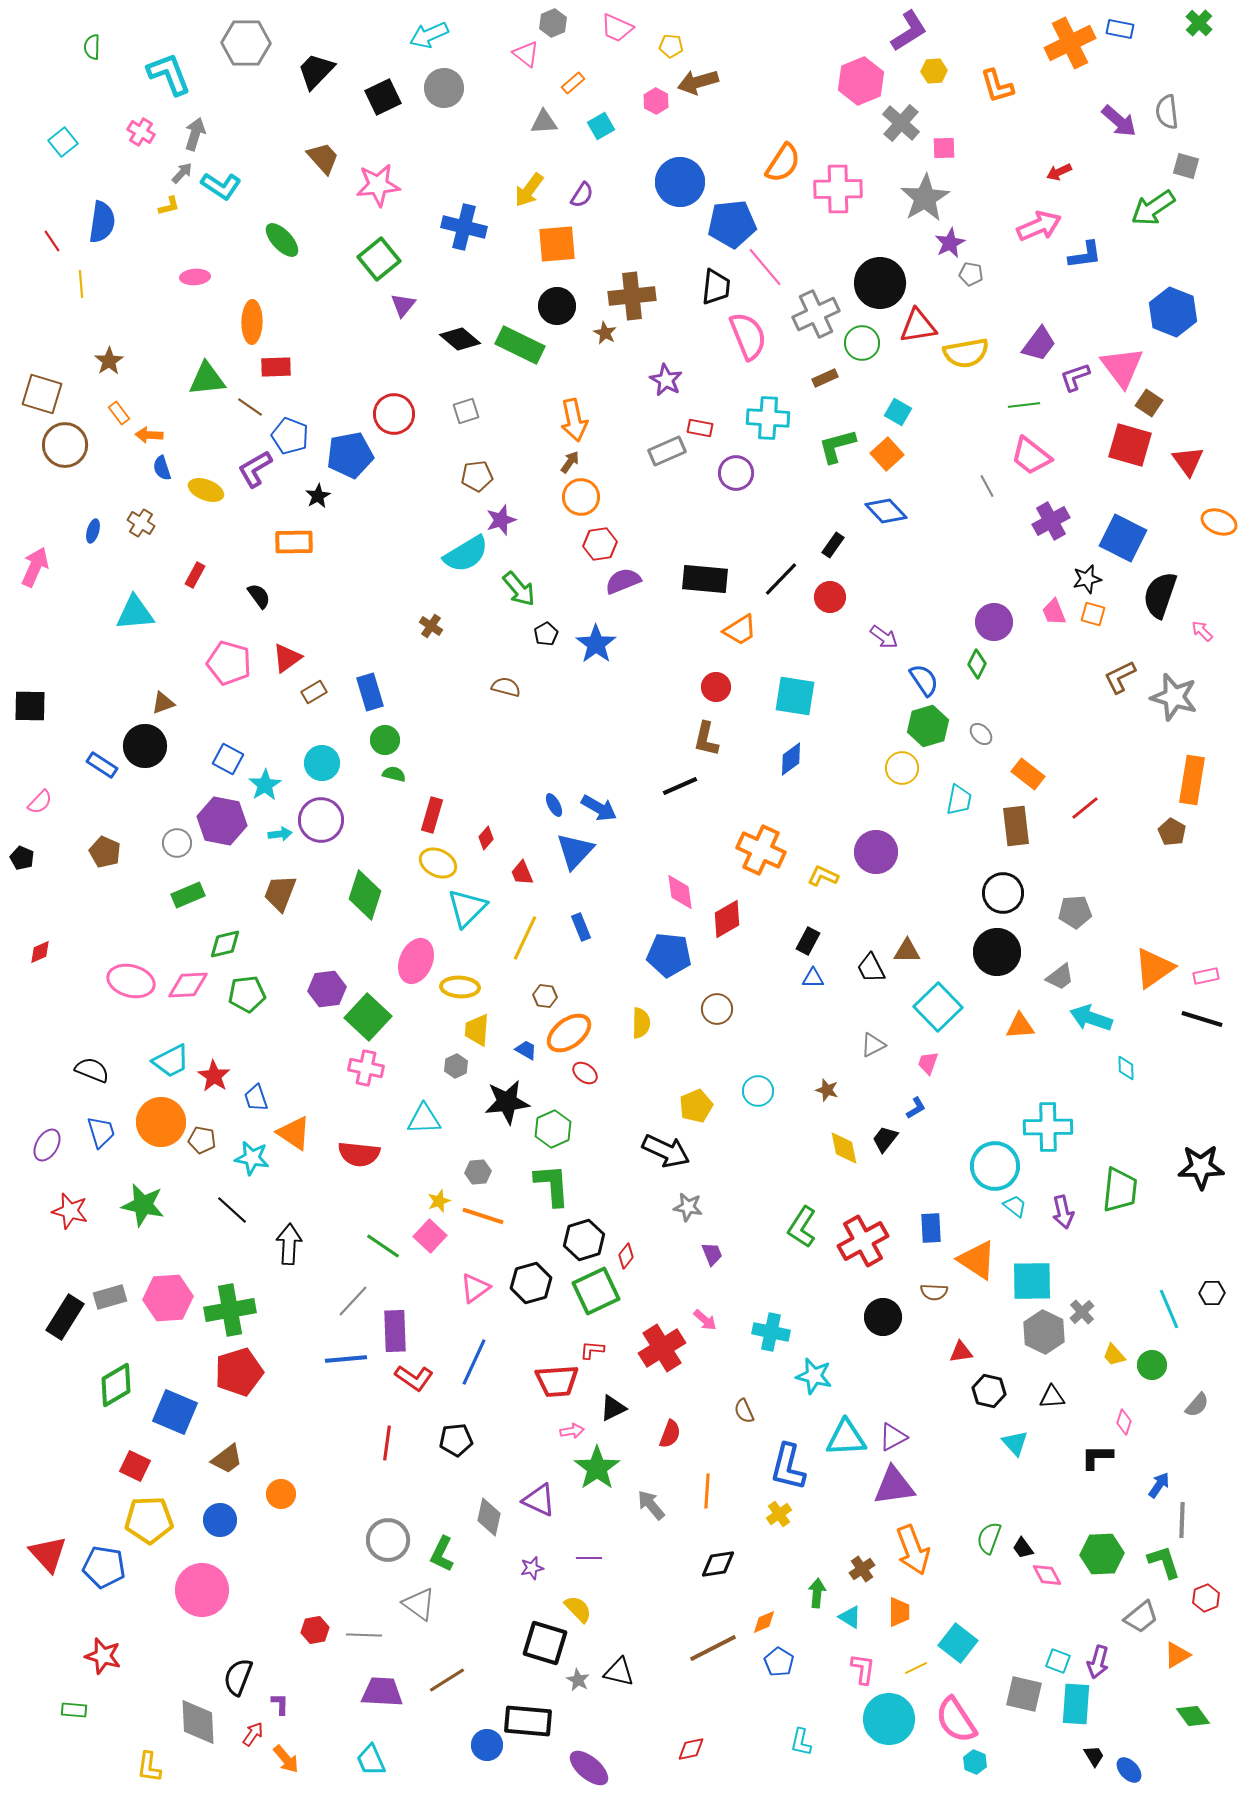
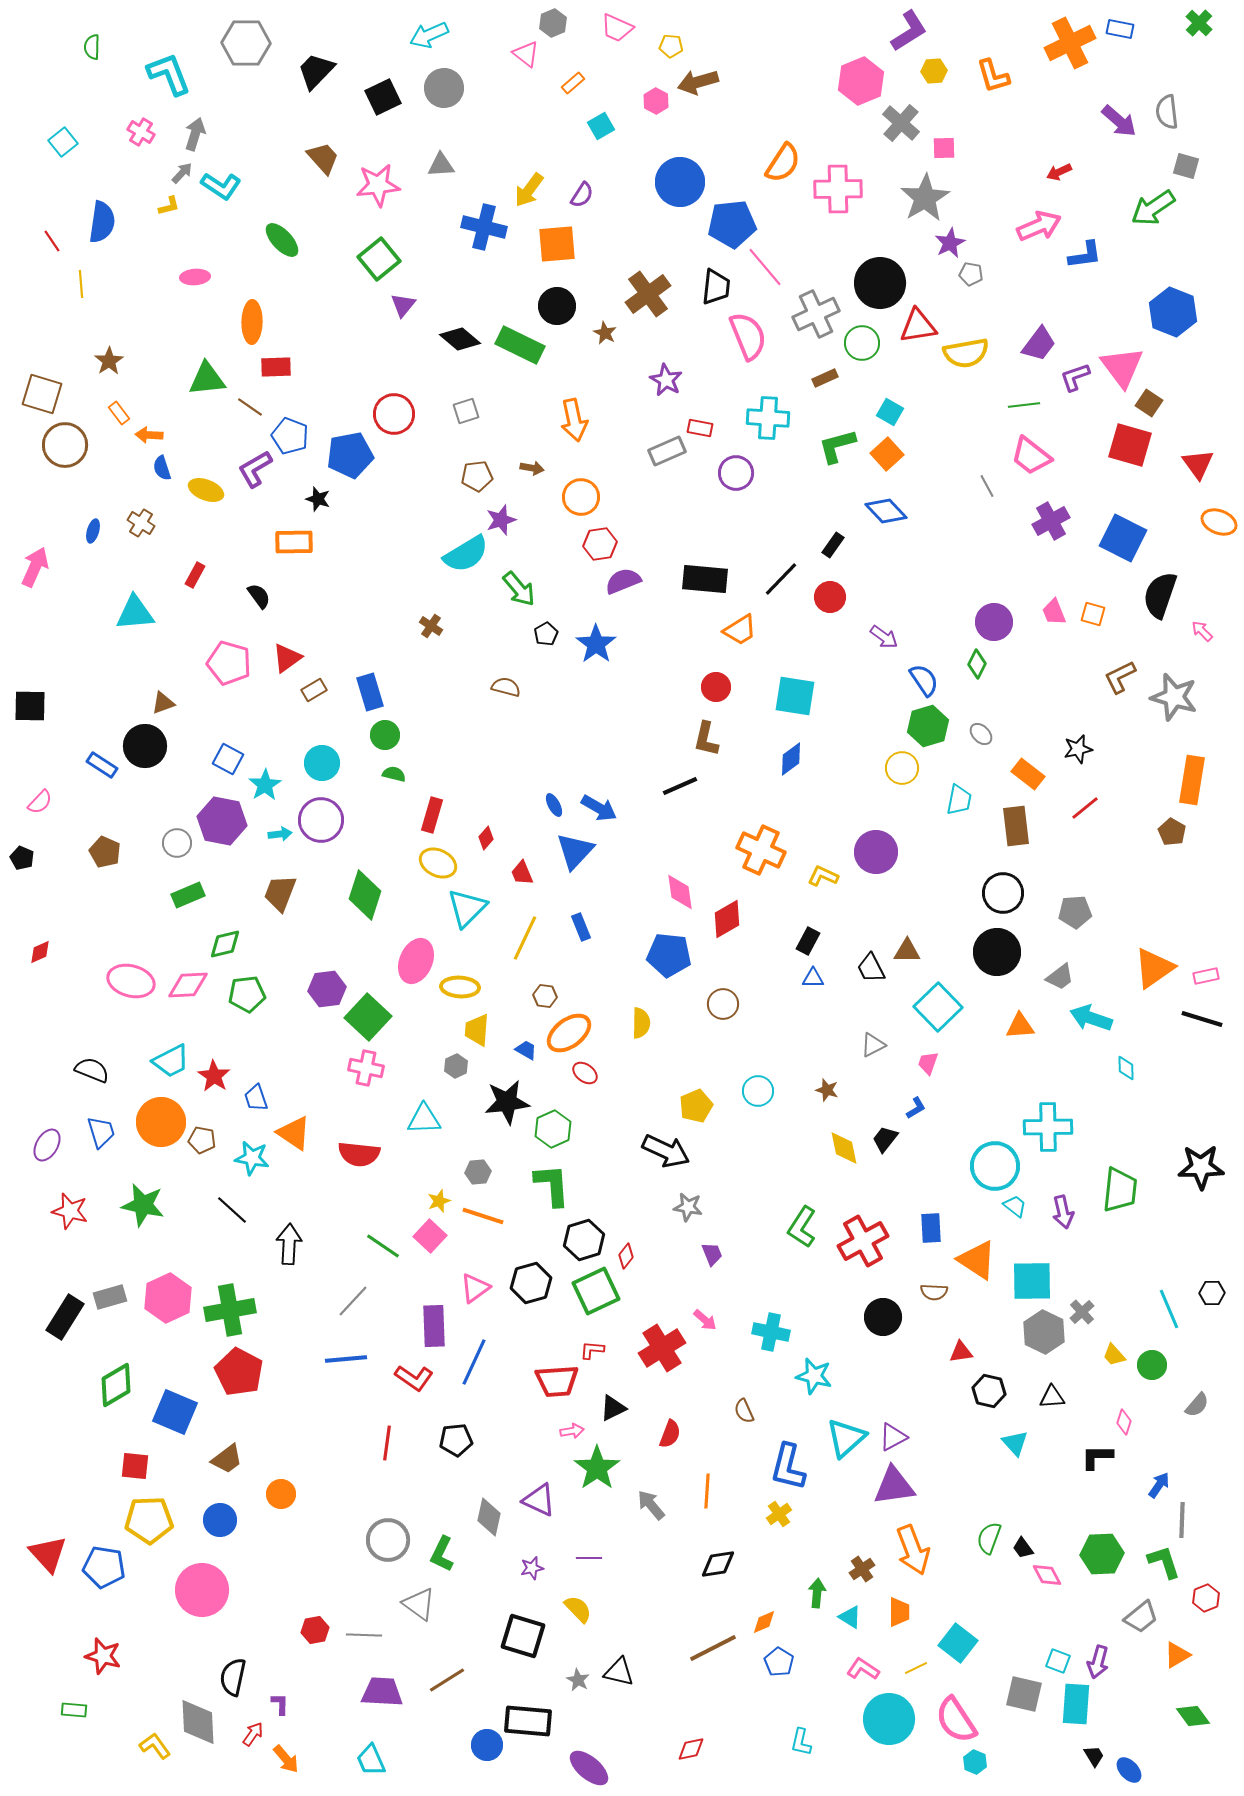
orange L-shape at (997, 86): moved 4 px left, 10 px up
gray triangle at (544, 122): moved 103 px left, 43 px down
blue cross at (464, 227): moved 20 px right
brown cross at (632, 296): moved 16 px right, 2 px up; rotated 30 degrees counterclockwise
cyan square at (898, 412): moved 8 px left
red triangle at (1188, 461): moved 10 px right, 3 px down
brown arrow at (570, 462): moved 38 px left, 6 px down; rotated 65 degrees clockwise
black star at (318, 496): moved 3 px down; rotated 25 degrees counterclockwise
black star at (1087, 579): moved 9 px left, 170 px down
brown rectangle at (314, 692): moved 2 px up
green circle at (385, 740): moved 5 px up
brown circle at (717, 1009): moved 6 px right, 5 px up
pink hexagon at (168, 1298): rotated 21 degrees counterclockwise
purple rectangle at (395, 1331): moved 39 px right, 5 px up
red pentagon at (239, 1372): rotated 27 degrees counterclockwise
cyan triangle at (846, 1438): rotated 39 degrees counterclockwise
red square at (135, 1466): rotated 20 degrees counterclockwise
black square at (545, 1643): moved 22 px left, 7 px up
pink L-shape at (863, 1669): rotated 64 degrees counterclockwise
black semicircle at (238, 1677): moved 5 px left; rotated 9 degrees counterclockwise
yellow L-shape at (149, 1767): moved 6 px right, 21 px up; rotated 136 degrees clockwise
